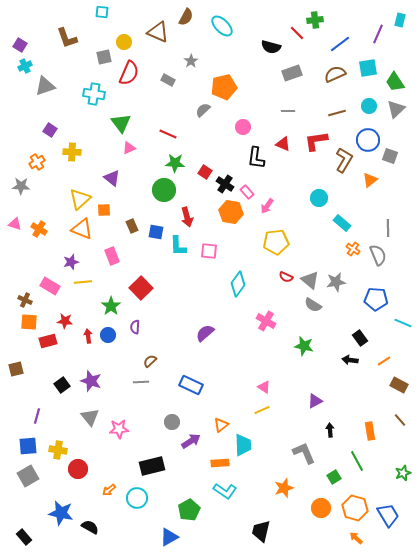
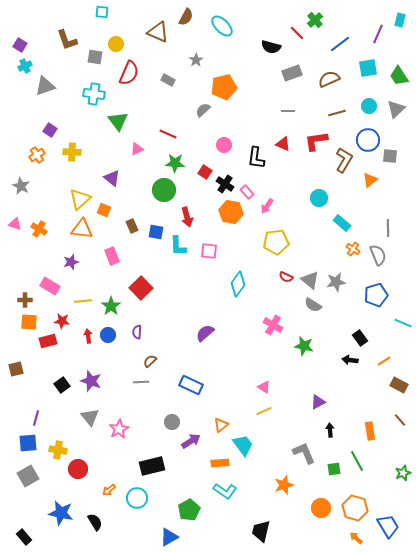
green cross at (315, 20): rotated 35 degrees counterclockwise
brown L-shape at (67, 38): moved 2 px down
yellow circle at (124, 42): moved 8 px left, 2 px down
gray square at (104, 57): moved 9 px left; rotated 21 degrees clockwise
gray star at (191, 61): moved 5 px right, 1 px up
brown semicircle at (335, 74): moved 6 px left, 5 px down
green trapezoid at (395, 82): moved 4 px right, 6 px up
green triangle at (121, 123): moved 3 px left, 2 px up
pink circle at (243, 127): moved 19 px left, 18 px down
pink triangle at (129, 148): moved 8 px right, 1 px down
gray square at (390, 156): rotated 14 degrees counterclockwise
orange cross at (37, 162): moved 7 px up
gray star at (21, 186): rotated 24 degrees clockwise
orange square at (104, 210): rotated 24 degrees clockwise
orange triangle at (82, 229): rotated 15 degrees counterclockwise
yellow line at (83, 282): moved 19 px down
blue pentagon at (376, 299): moved 4 px up; rotated 20 degrees counterclockwise
brown cross at (25, 300): rotated 24 degrees counterclockwise
red star at (65, 321): moved 3 px left
pink cross at (266, 321): moved 7 px right, 4 px down
purple semicircle at (135, 327): moved 2 px right, 5 px down
purple triangle at (315, 401): moved 3 px right, 1 px down
yellow line at (262, 410): moved 2 px right, 1 px down
purple line at (37, 416): moved 1 px left, 2 px down
pink star at (119, 429): rotated 24 degrees counterclockwise
cyan trapezoid at (243, 445): rotated 35 degrees counterclockwise
blue square at (28, 446): moved 3 px up
green square at (334, 477): moved 8 px up; rotated 24 degrees clockwise
orange star at (284, 488): moved 3 px up
blue trapezoid at (388, 515): moved 11 px down
black semicircle at (90, 527): moved 5 px right, 5 px up; rotated 30 degrees clockwise
